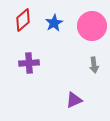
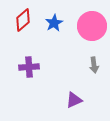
purple cross: moved 4 px down
